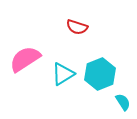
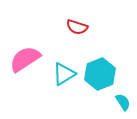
cyan triangle: moved 1 px right
